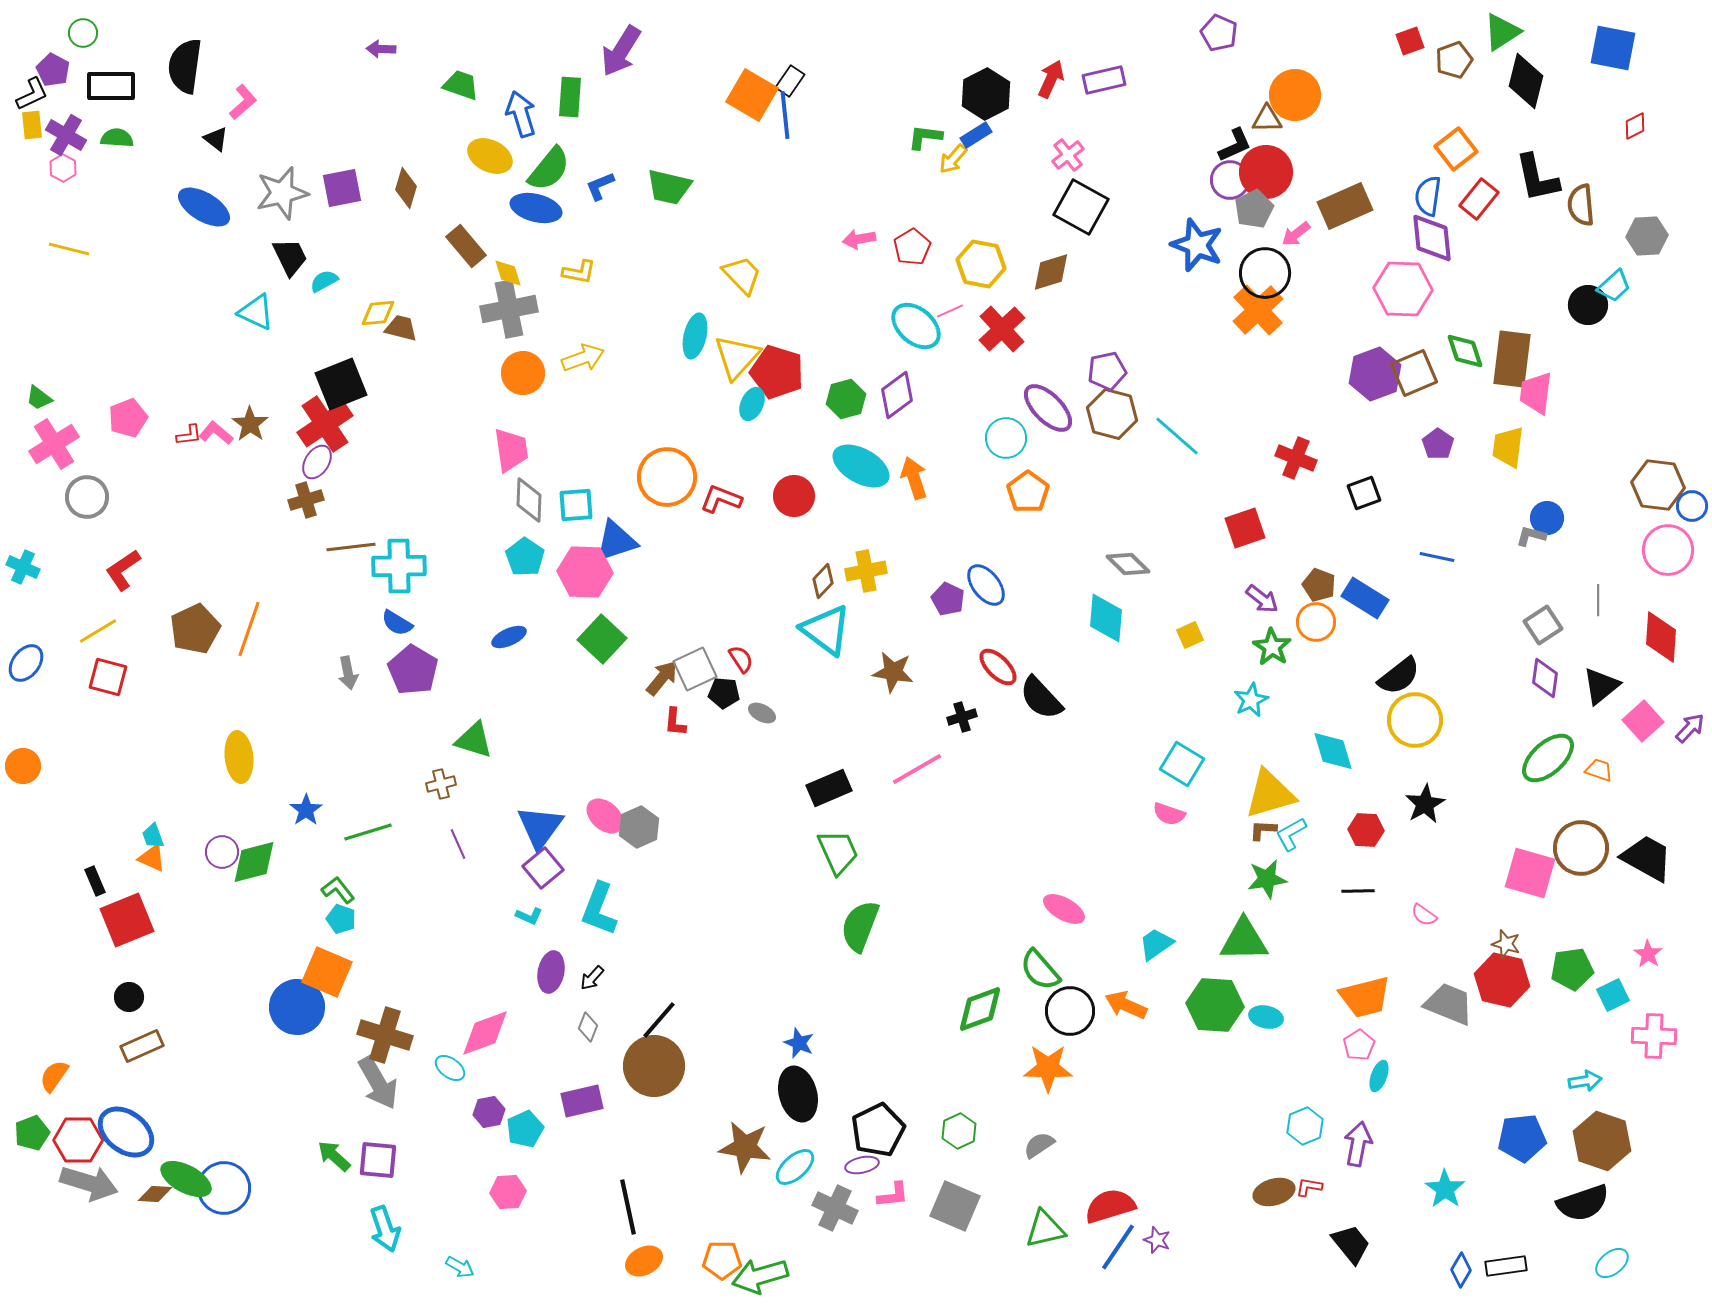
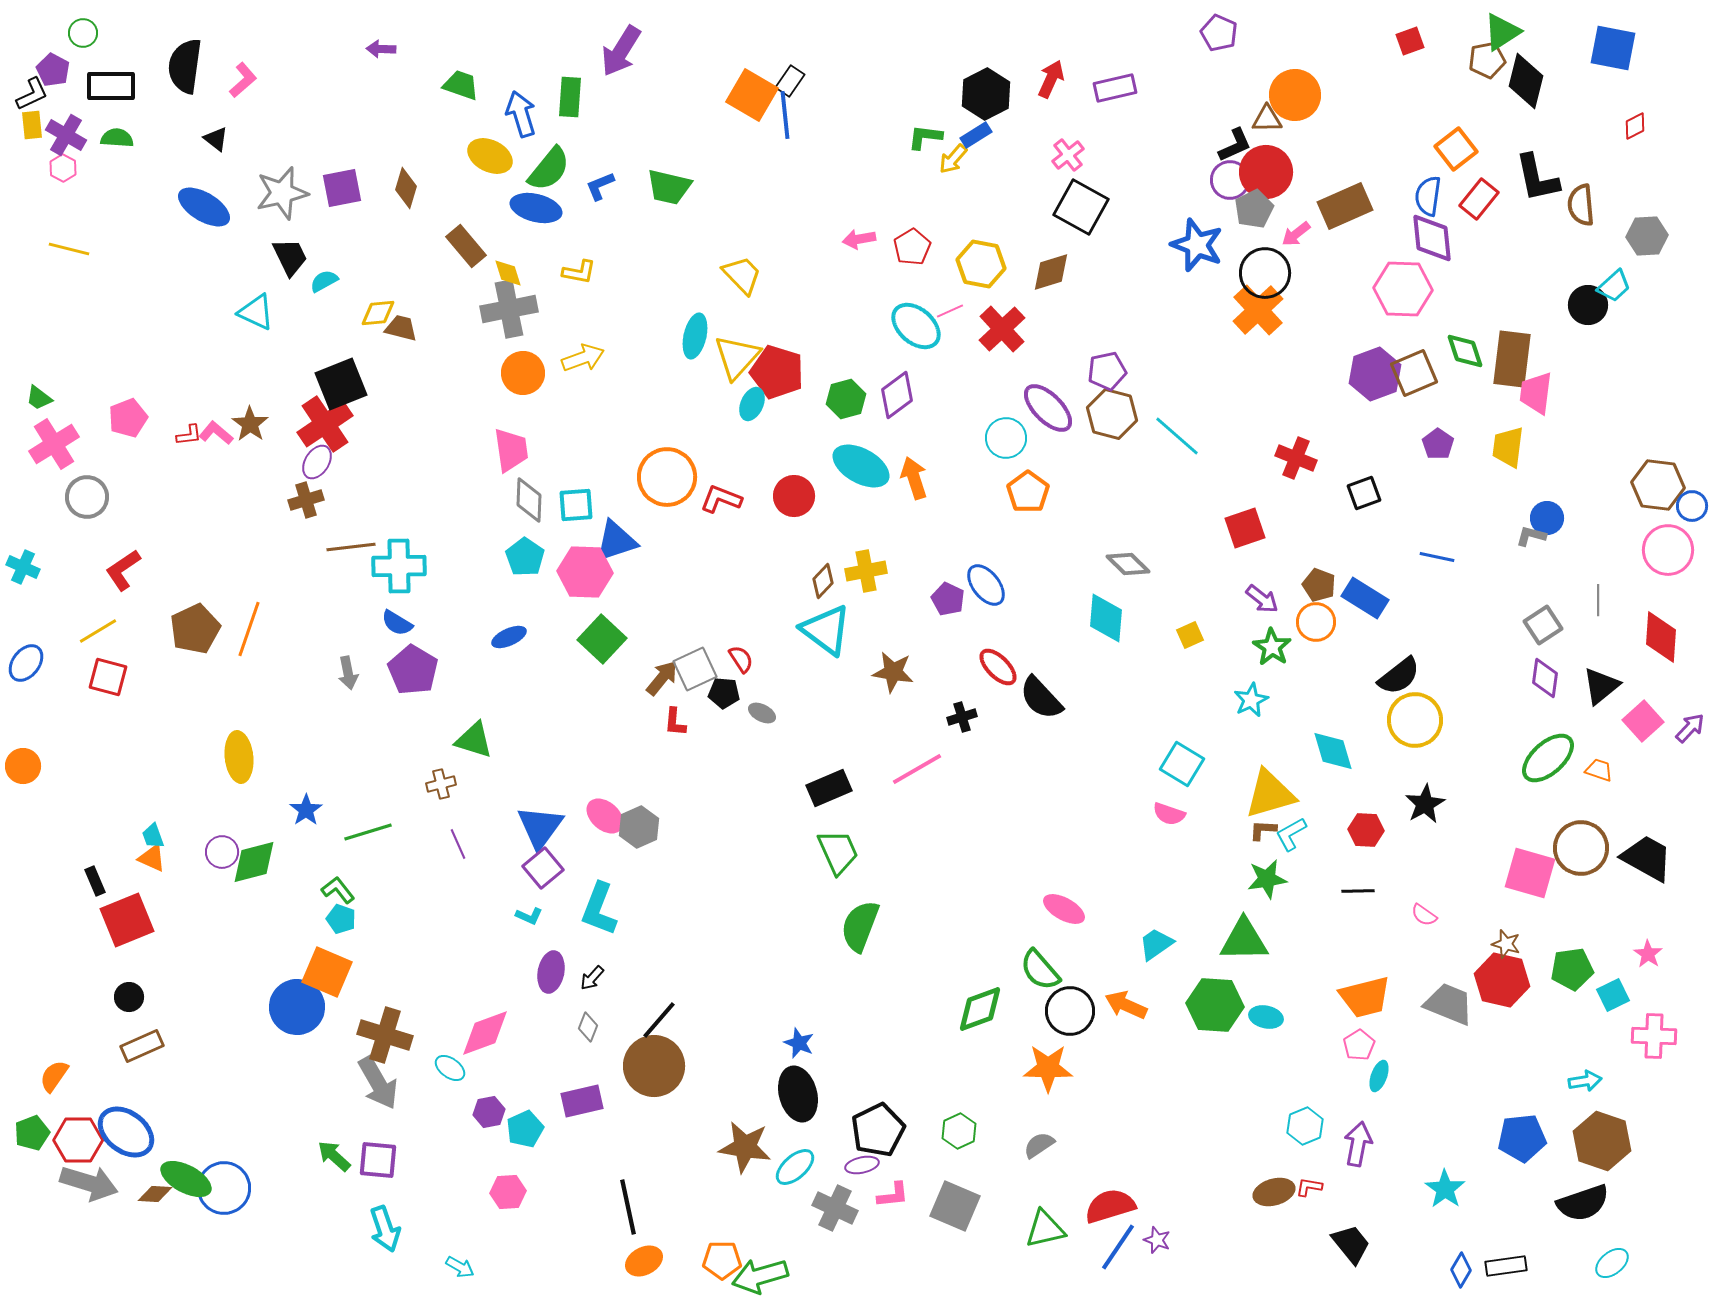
brown pentagon at (1454, 60): moved 33 px right; rotated 9 degrees clockwise
purple rectangle at (1104, 80): moved 11 px right, 8 px down
pink L-shape at (243, 102): moved 22 px up
